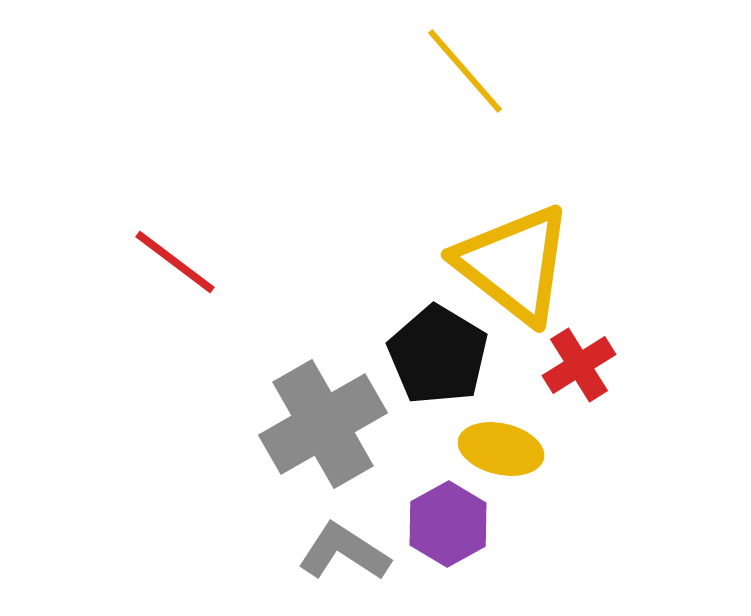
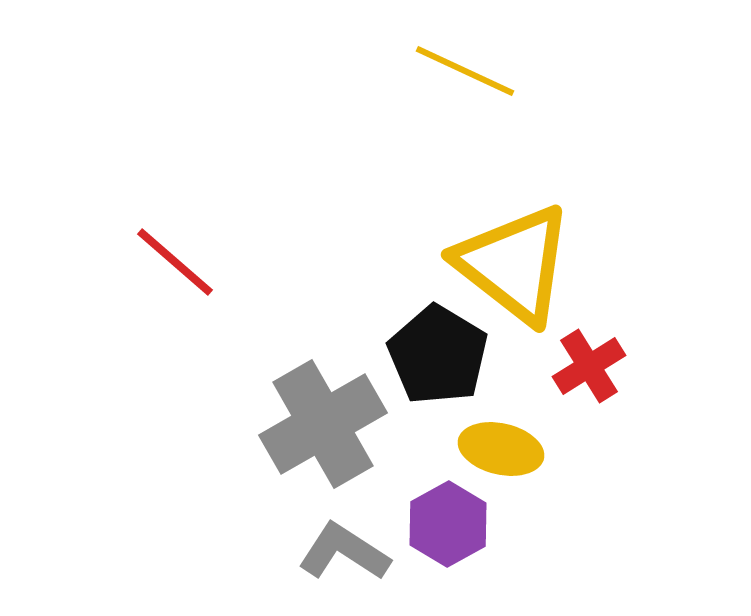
yellow line: rotated 24 degrees counterclockwise
red line: rotated 4 degrees clockwise
red cross: moved 10 px right, 1 px down
